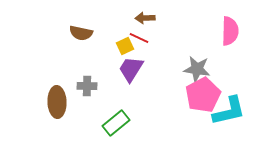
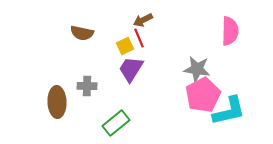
brown arrow: moved 2 px left, 2 px down; rotated 24 degrees counterclockwise
brown semicircle: moved 1 px right
red line: rotated 42 degrees clockwise
